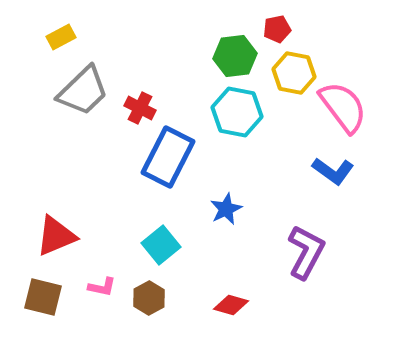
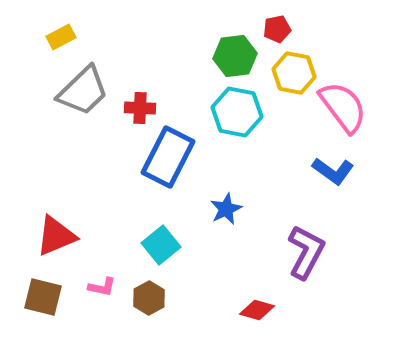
red cross: rotated 24 degrees counterclockwise
red diamond: moved 26 px right, 5 px down
